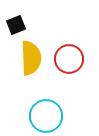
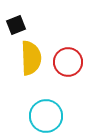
red circle: moved 1 px left, 3 px down
